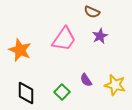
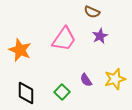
yellow star: moved 6 px up; rotated 30 degrees counterclockwise
